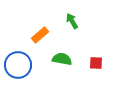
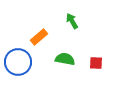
orange rectangle: moved 1 px left, 2 px down
green semicircle: moved 3 px right
blue circle: moved 3 px up
